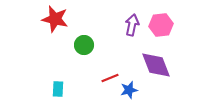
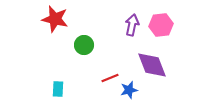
purple diamond: moved 4 px left
